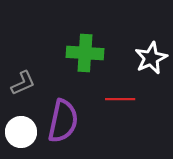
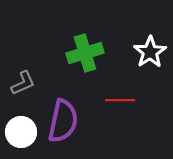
green cross: rotated 21 degrees counterclockwise
white star: moved 1 px left, 6 px up; rotated 8 degrees counterclockwise
red line: moved 1 px down
